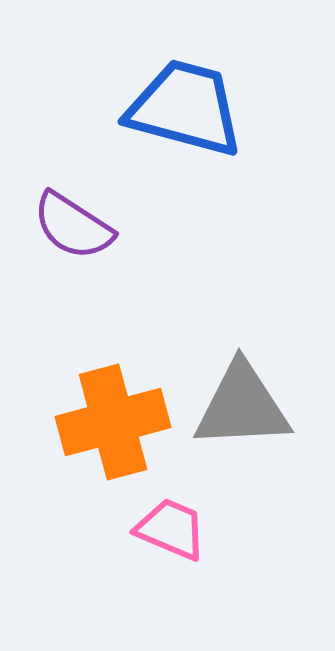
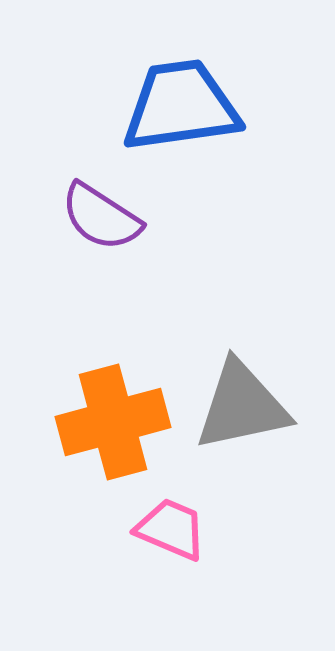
blue trapezoid: moved 4 px left, 2 px up; rotated 23 degrees counterclockwise
purple semicircle: moved 28 px right, 9 px up
gray triangle: rotated 9 degrees counterclockwise
